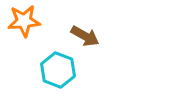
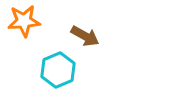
cyan hexagon: rotated 16 degrees clockwise
